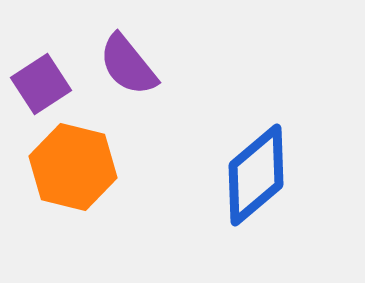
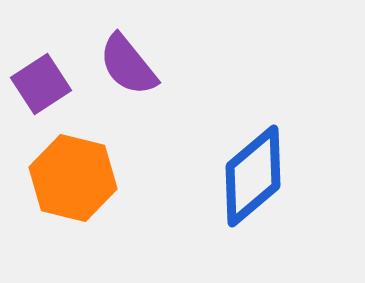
orange hexagon: moved 11 px down
blue diamond: moved 3 px left, 1 px down
